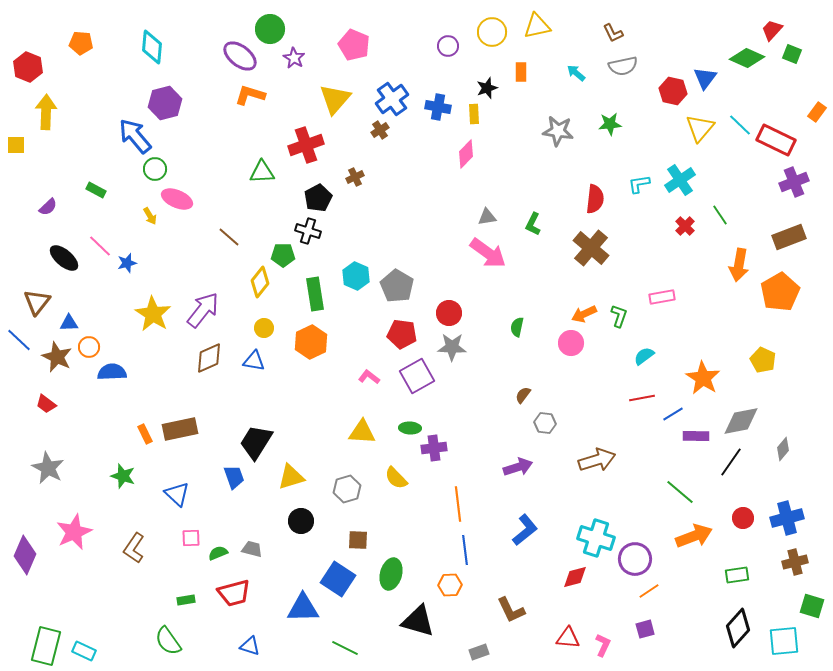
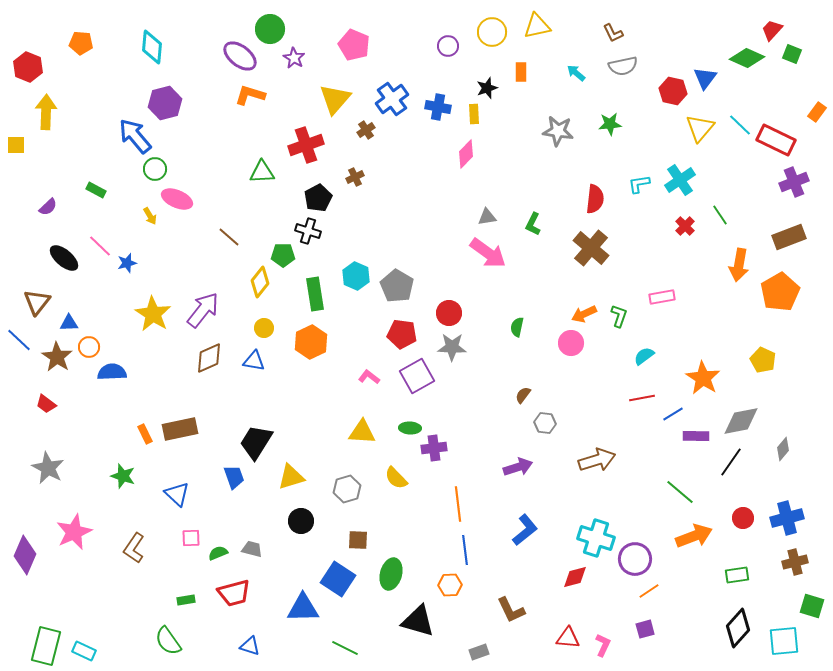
brown cross at (380, 130): moved 14 px left
brown star at (57, 357): rotated 8 degrees clockwise
